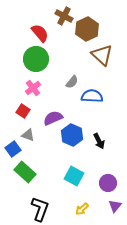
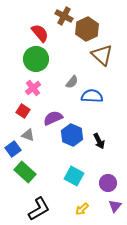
black L-shape: moved 1 px left; rotated 40 degrees clockwise
